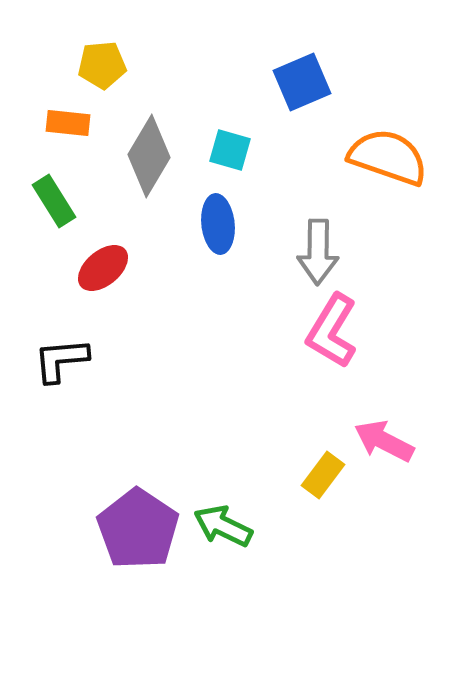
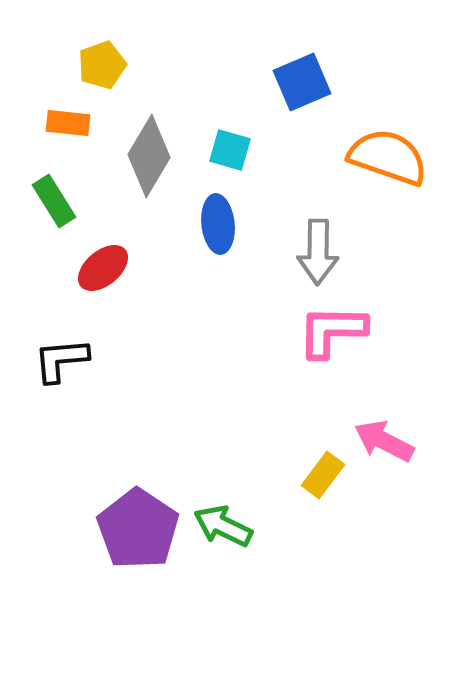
yellow pentagon: rotated 15 degrees counterclockwise
pink L-shape: rotated 60 degrees clockwise
